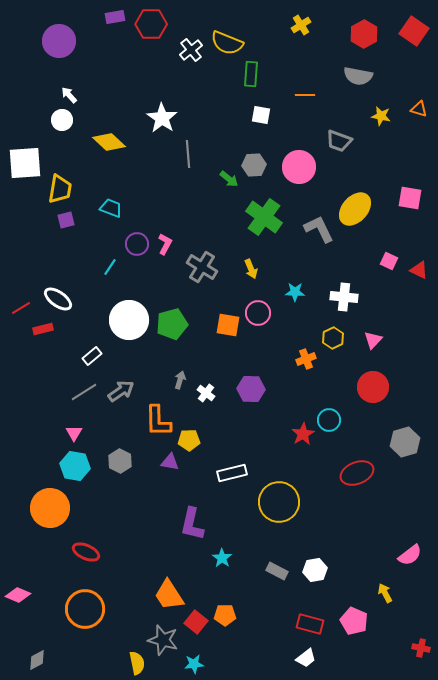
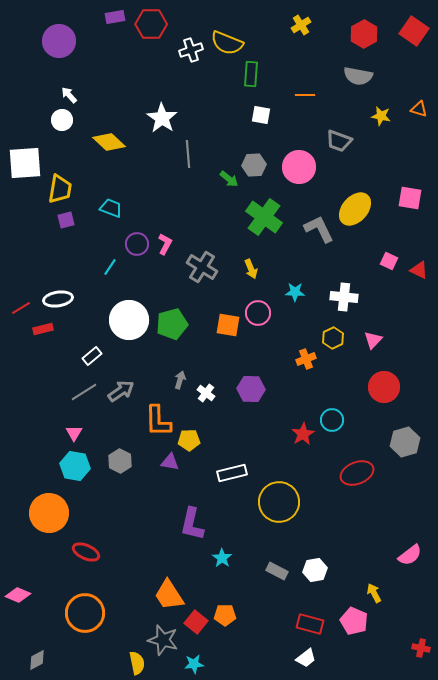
white cross at (191, 50): rotated 20 degrees clockwise
white ellipse at (58, 299): rotated 44 degrees counterclockwise
red circle at (373, 387): moved 11 px right
cyan circle at (329, 420): moved 3 px right
orange circle at (50, 508): moved 1 px left, 5 px down
yellow arrow at (385, 593): moved 11 px left
orange circle at (85, 609): moved 4 px down
